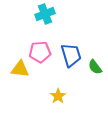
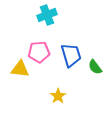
cyan cross: moved 2 px right, 1 px down
pink pentagon: moved 1 px left
